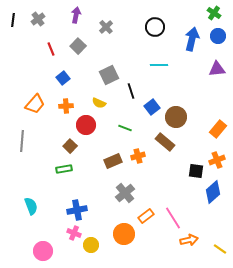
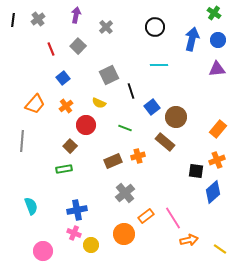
blue circle at (218, 36): moved 4 px down
orange cross at (66, 106): rotated 32 degrees counterclockwise
